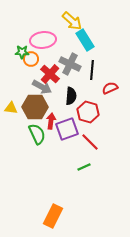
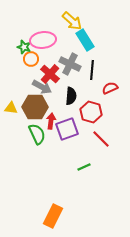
green star: moved 2 px right, 5 px up; rotated 16 degrees clockwise
red hexagon: moved 3 px right
red line: moved 11 px right, 3 px up
